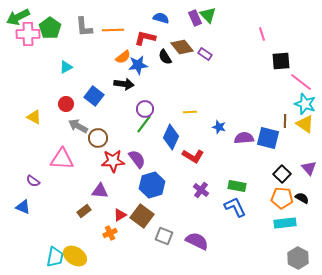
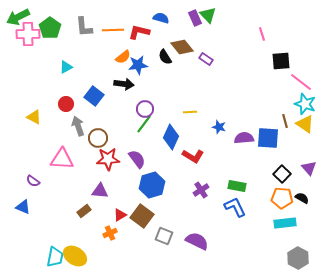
red L-shape at (145, 38): moved 6 px left, 6 px up
purple rectangle at (205, 54): moved 1 px right, 5 px down
brown line at (285, 121): rotated 16 degrees counterclockwise
gray arrow at (78, 126): rotated 42 degrees clockwise
blue square at (268, 138): rotated 10 degrees counterclockwise
red star at (113, 161): moved 5 px left, 2 px up
purple cross at (201, 190): rotated 21 degrees clockwise
